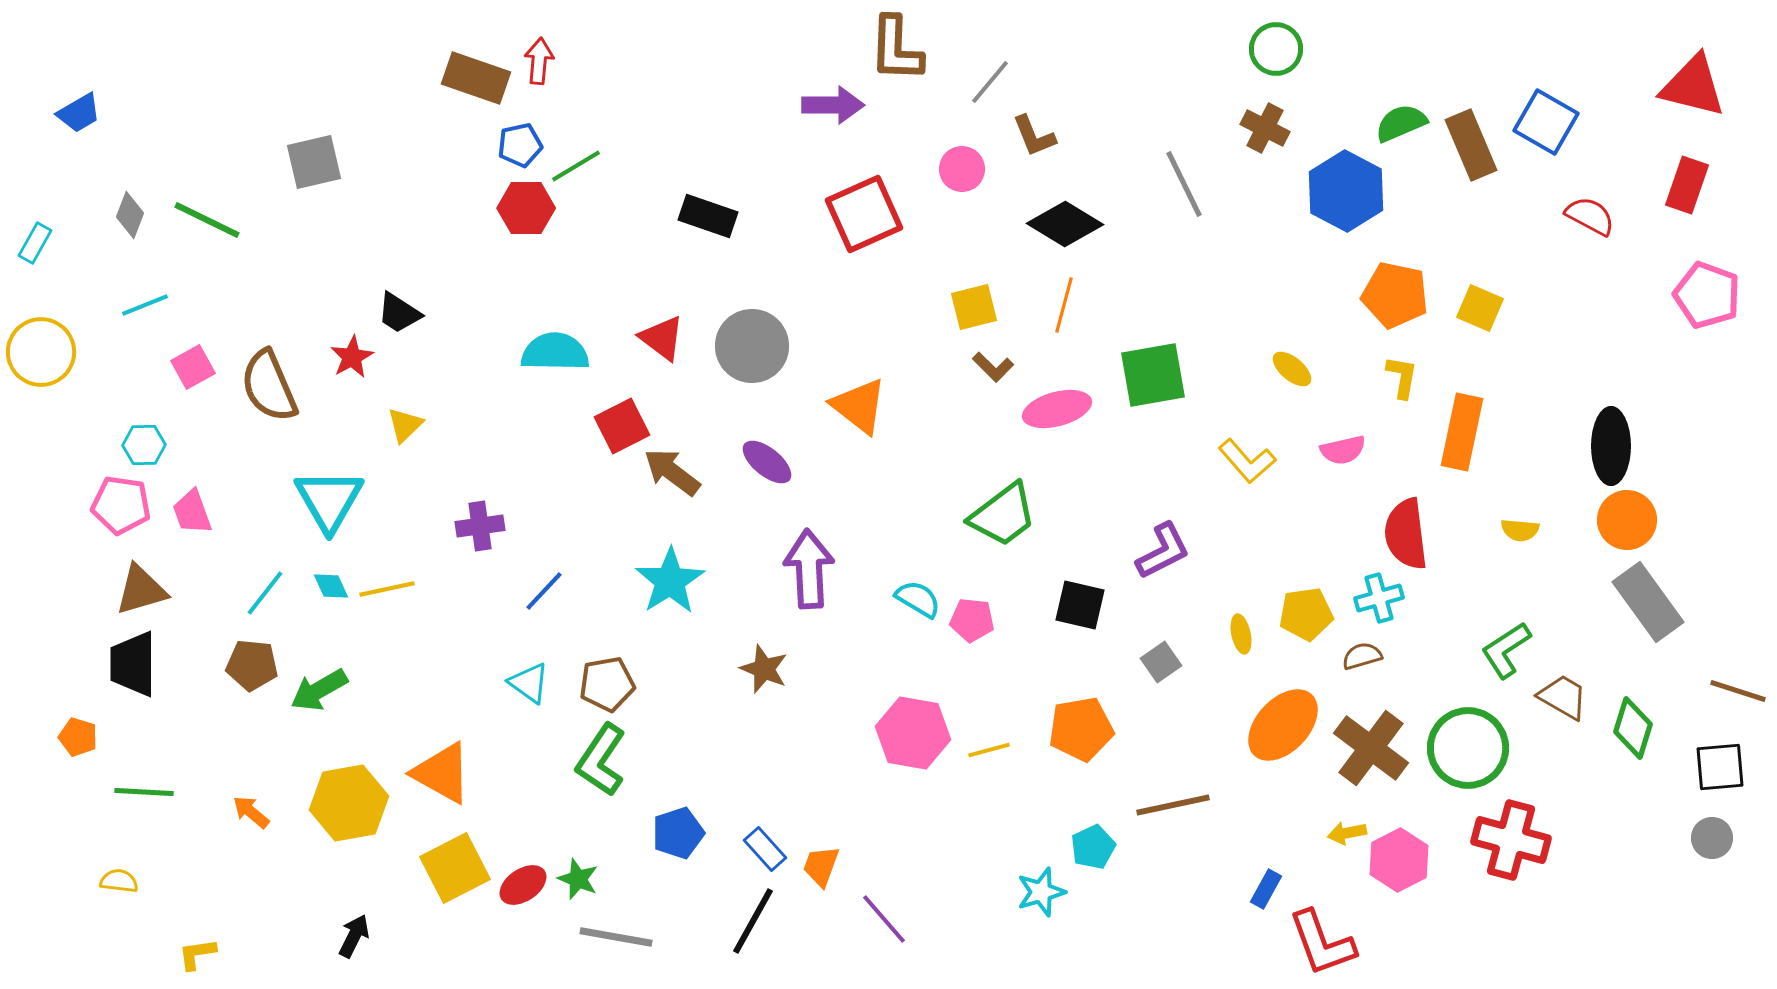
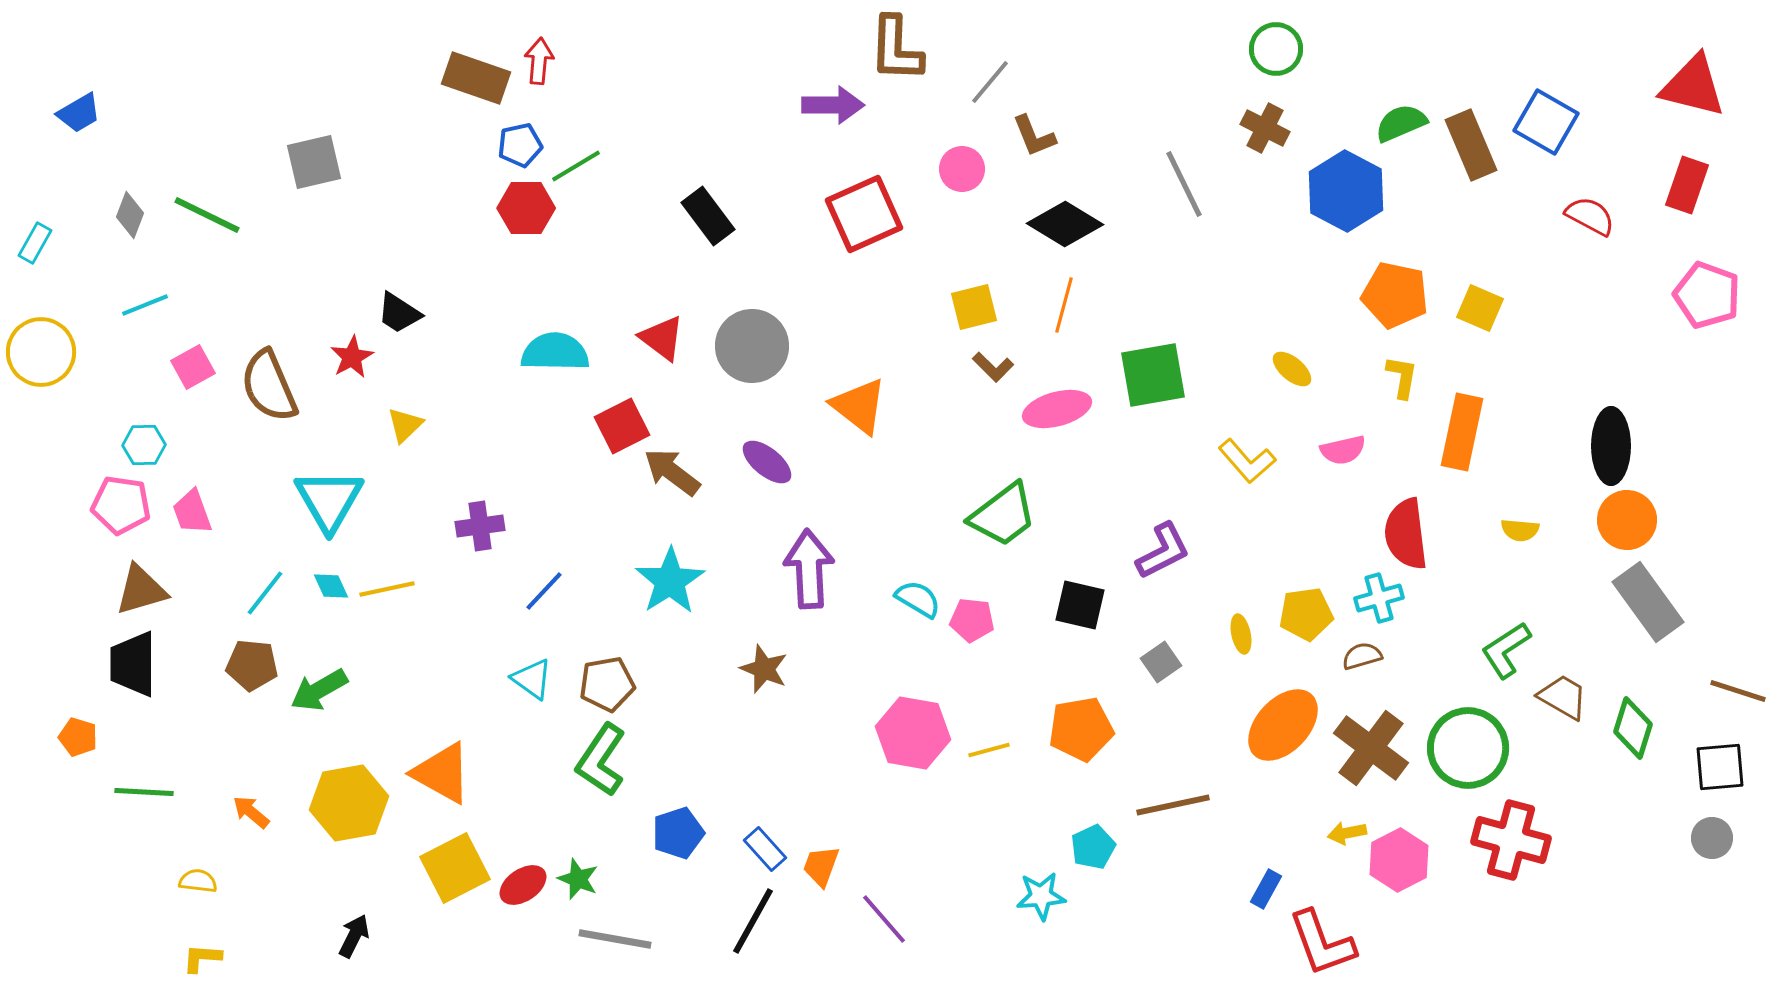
black rectangle at (708, 216): rotated 34 degrees clockwise
green line at (207, 220): moved 5 px up
cyan triangle at (529, 683): moved 3 px right, 4 px up
yellow semicircle at (119, 881): moved 79 px right
cyan star at (1041, 892): moved 4 px down; rotated 12 degrees clockwise
gray line at (616, 937): moved 1 px left, 2 px down
yellow L-shape at (197, 954): moved 5 px right, 4 px down; rotated 12 degrees clockwise
